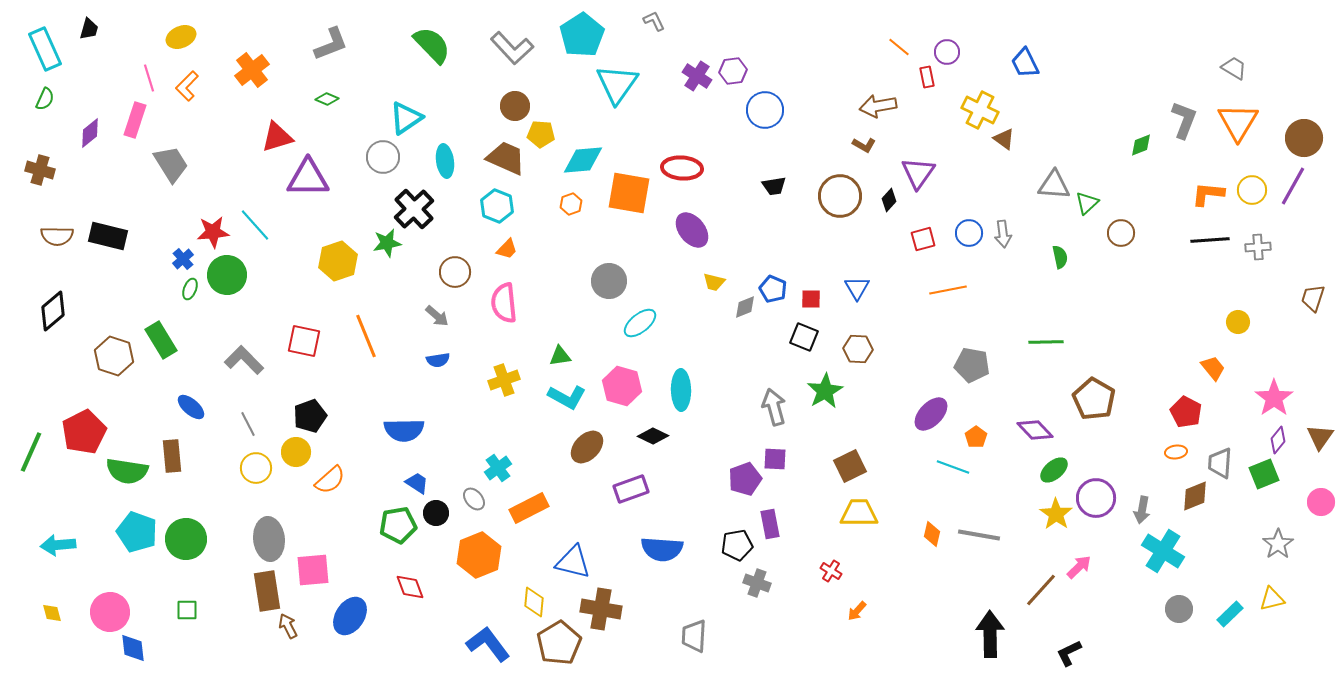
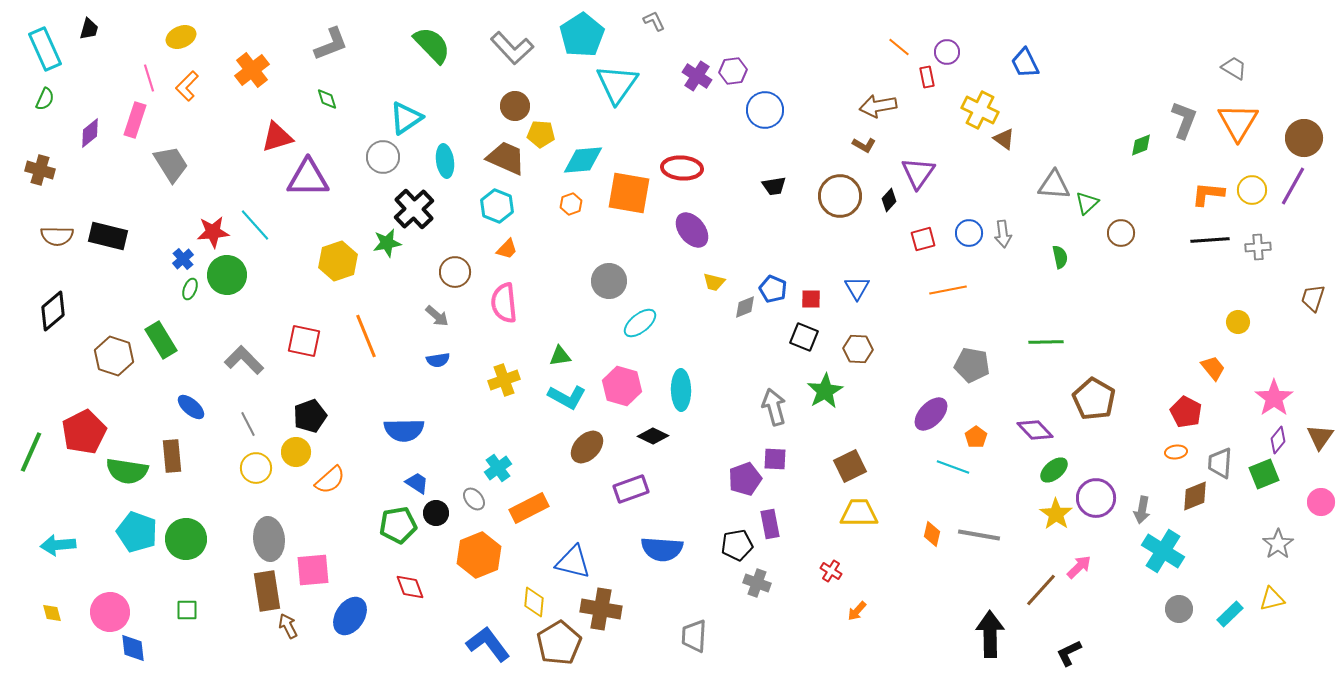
green diamond at (327, 99): rotated 50 degrees clockwise
